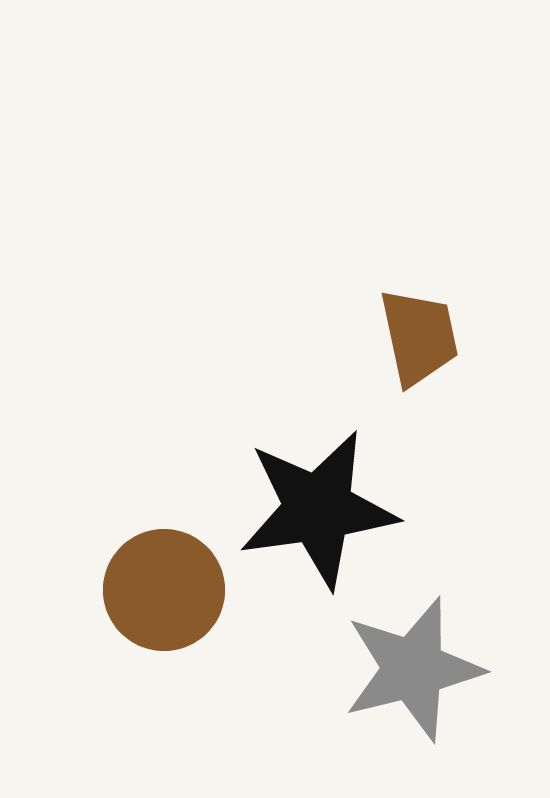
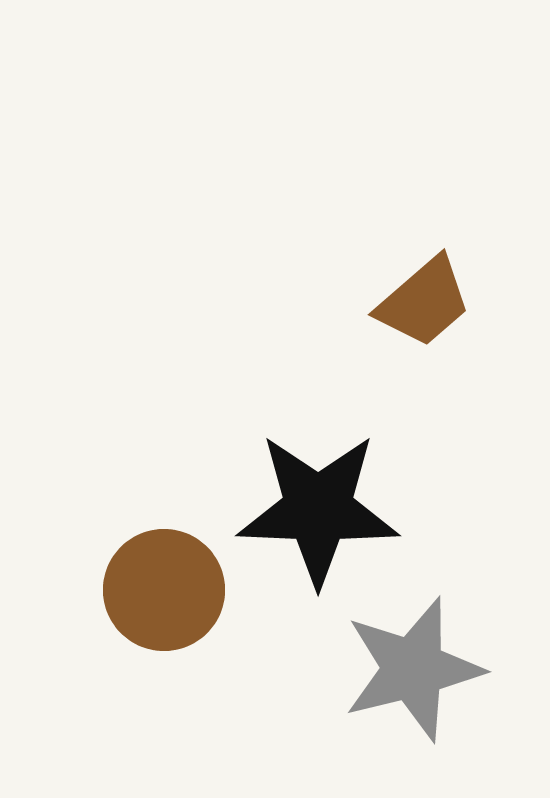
brown trapezoid: moved 5 px right, 35 px up; rotated 61 degrees clockwise
black star: rotated 10 degrees clockwise
